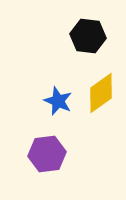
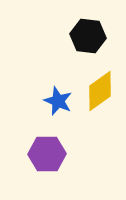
yellow diamond: moved 1 px left, 2 px up
purple hexagon: rotated 6 degrees clockwise
